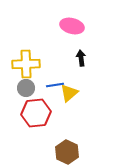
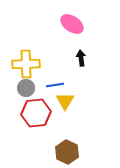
pink ellipse: moved 2 px up; rotated 20 degrees clockwise
yellow triangle: moved 4 px left, 8 px down; rotated 18 degrees counterclockwise
